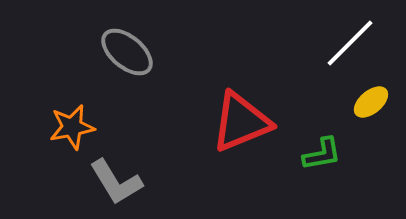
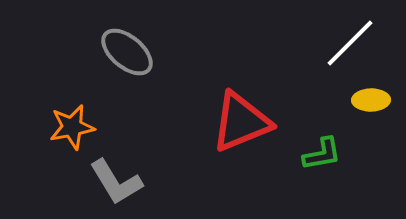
yellow ellipse: moved 2 px up; rotated 39 degrees clockwise
